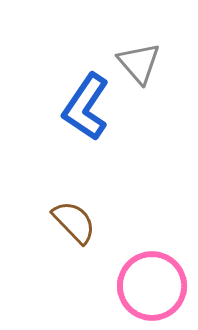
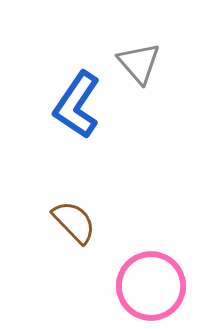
blue L-shape: moved 9 px left, 2 px up
pink circle: moved 1 px left
